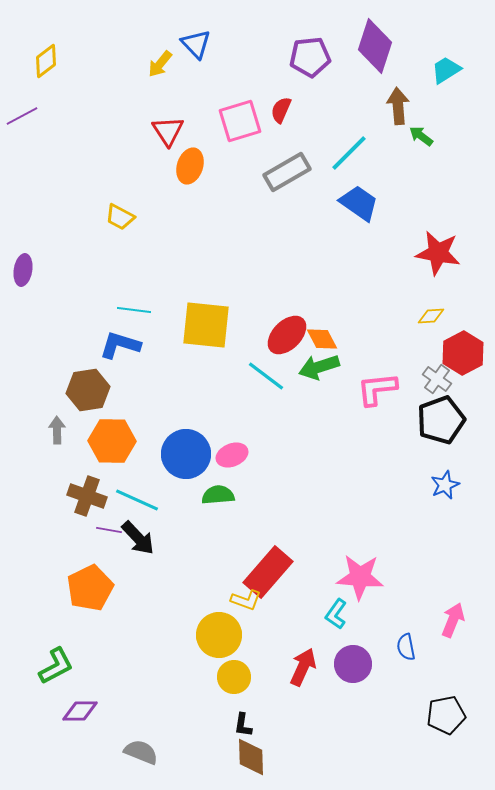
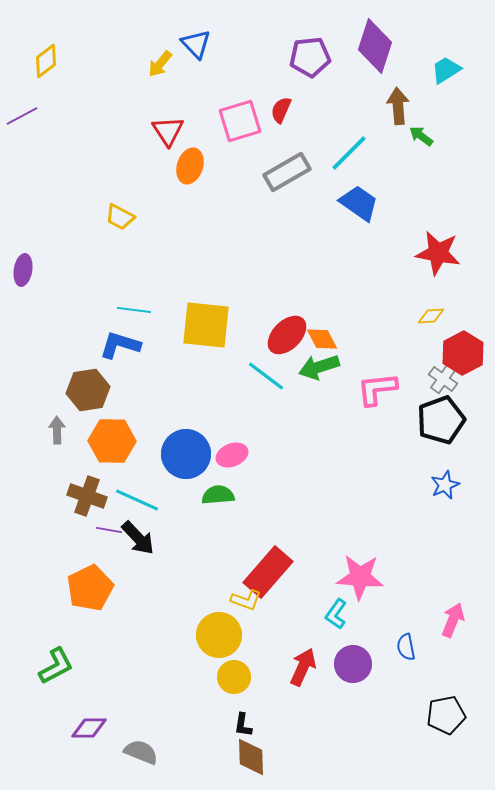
gray cross at (437, 379): moved 6 px right
purple diamond at (80, 711): moved 9 px right, 17 px down
